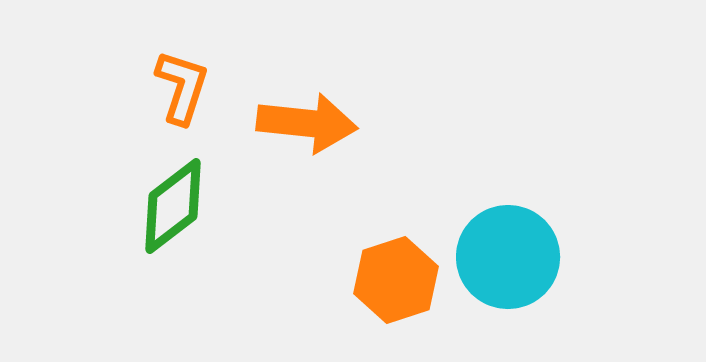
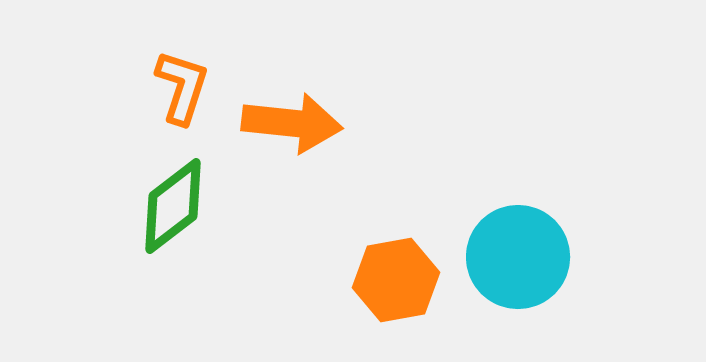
orange arrow: moved 15 px left
cyan circle: moved 10 px right
orange hexagon: rotated 8 degrees clockwise
